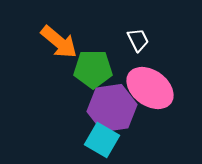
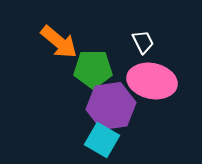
white trapezoid: moved 5 px right, 2 px down
pink ellipse: moved 2 px right, 7 px up; rotated 24 degrees counterclockwise
purple hexagon: moved 1 px left, 2 px up
